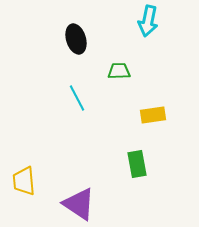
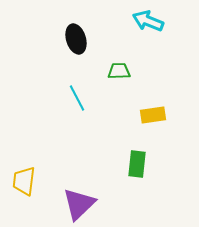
cyan arrow: rotated 100 degrees clockwise
green rectangle: rotated 16 degrees clockwise
yellow trapezoid: rotated 12 degrees clockwise
purple triangle: rotated 42 degrees clockwise
